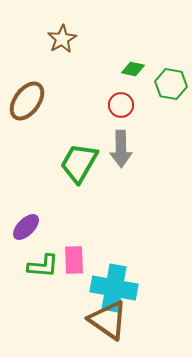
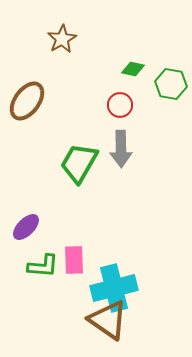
red circle: moved 1 px left
cyan cross: rotated 24 degrees counterclockwise
